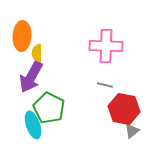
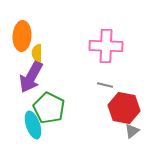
red hexagon: moved 1 px up
